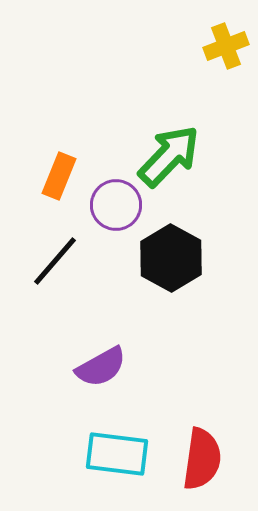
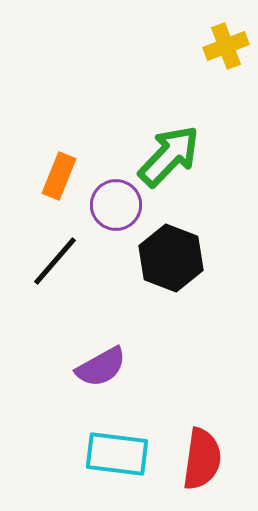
black hexagon: rotated 8 degrees counterclockwise
